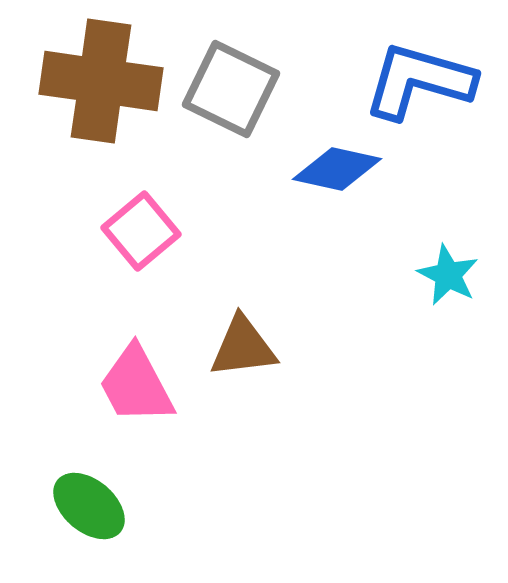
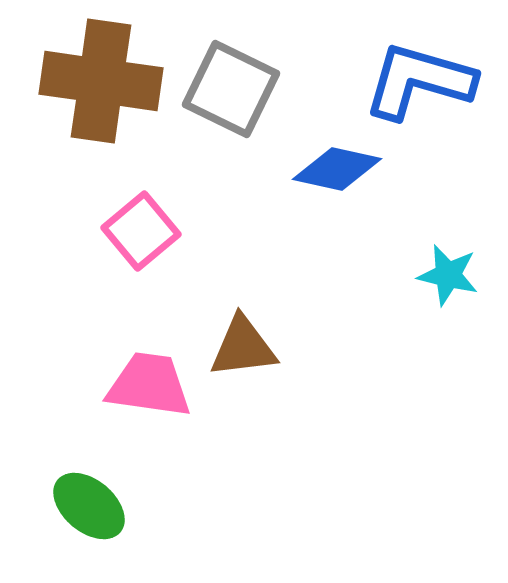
cyan star: rotated 14 degrees counterclockwise
pink trapezoid: moved 13 px right; rotated 126 degrees clockwise
